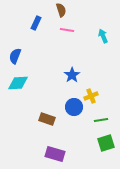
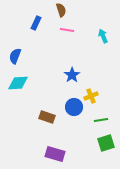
brown rectangle: moved 2 px up
